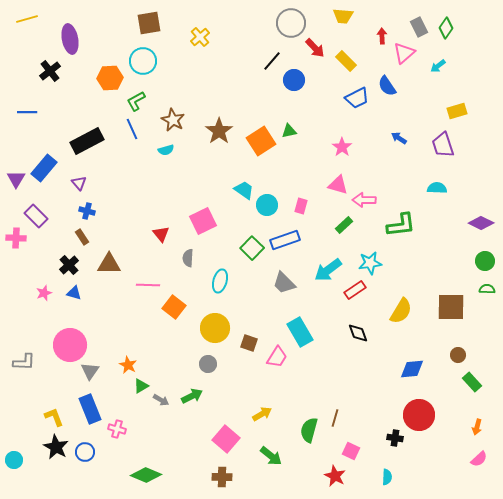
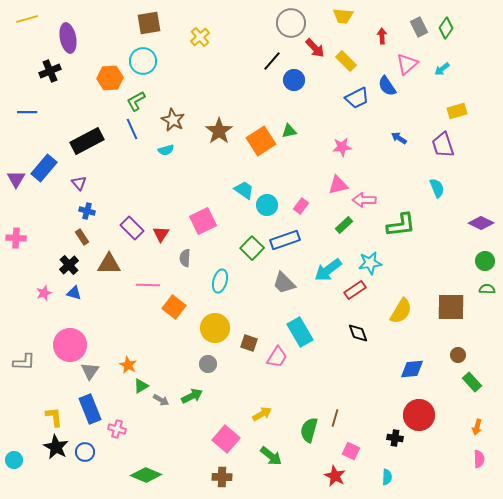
purple ellipse at (70, 39): moved 2 px left, 1 px up
pink triangle at (404, 53): moved 3 px right, 11 px down
cyan arrow at (438, 66): moved 4 px right, 3 px down
black cross at (50, 71): rotated 15 degrees clockwise
pink star at (342, 147): rotated 30 degrees clockwise
pink triangle at (338, 185): rotated 30 degrees counterclockwise
cyan semicircle at (437, 188): rotated 66 degrees clockwise
pink rectangle at (301, 206): rotated 21 degrees clockwise
purple rectangle at (36, 216): moved 96 px right, 12 px down
red triangle at (161, 234): rotated 12 degrees clockwise
gray semicircle at (188, 258): moved 3 px left
yellow L-shape at (54, 417): rotated 15 degrees clockwise
pink semicircle at (479, 459): rotated 48 degrees counterclockwise
